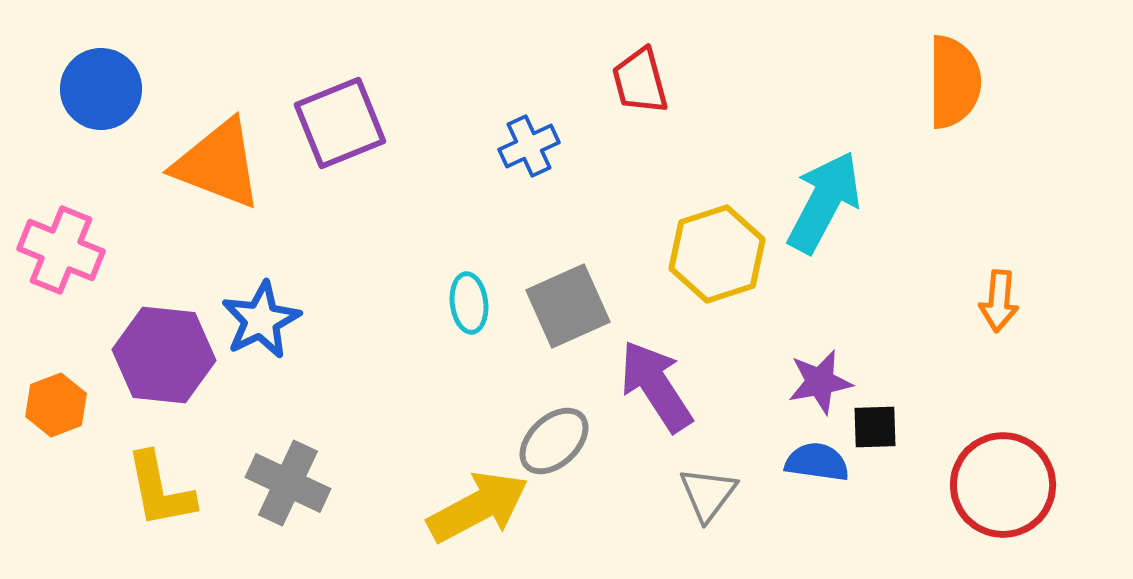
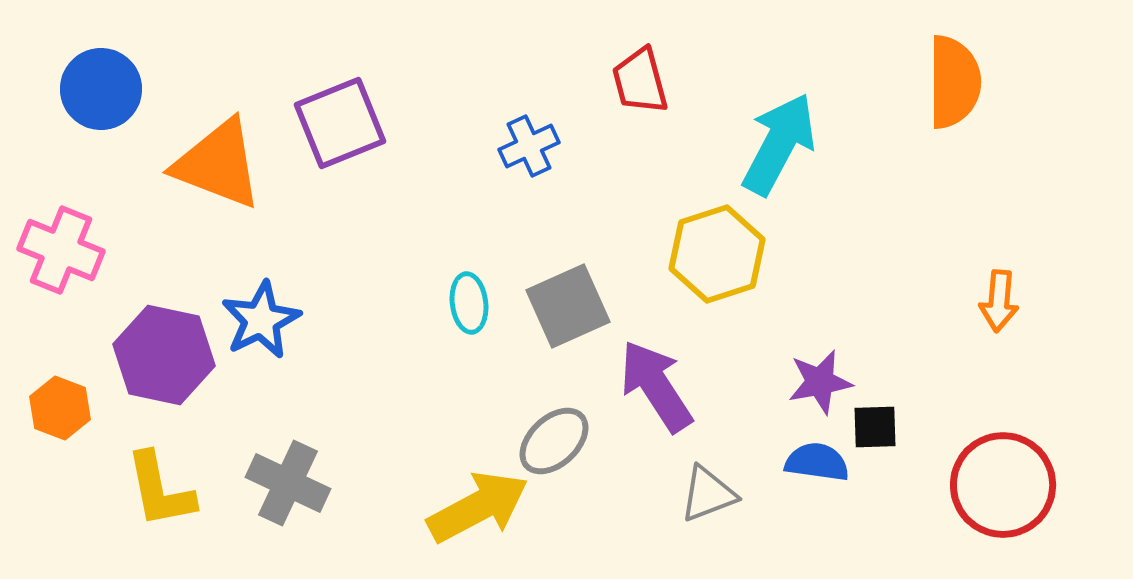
cyan arrow: moved 45 px left, 58 px up
purple hexagon: rotated 6 degrees clockwise
orange hexagon: moved 4 px right, 3 px down; rotated 18 degrees counterclockwise
gray triangle: rotated 32 degrees clockwise
